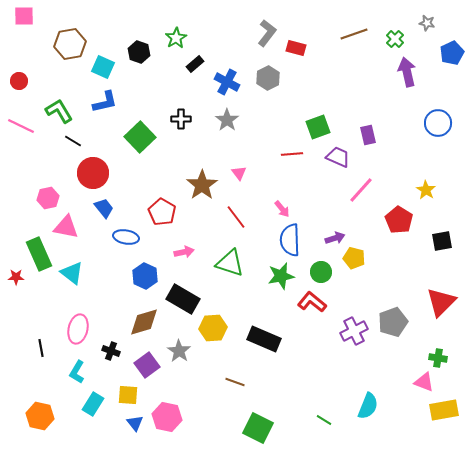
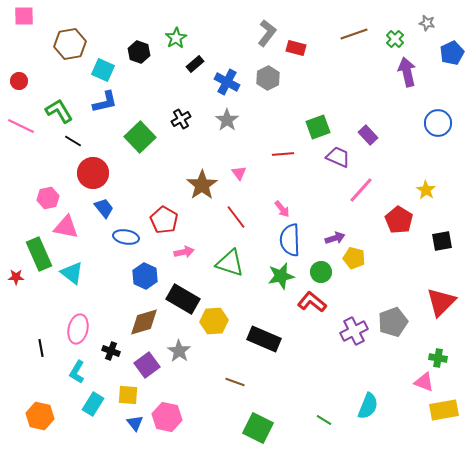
cyan square at (103, 67): moved 3 px down
black cross at (181, 119): rotated 30 degrees counterclockwise
purple rectangle at (368, 135): rotated 30 degrees counterclockwise
red line at (292, 154): moved 9 px left
red pentagon at (162, 212): moved 2 px right, 8 px down
yellow hexagon at (213, 328): moved 1 px right, 7 px up
